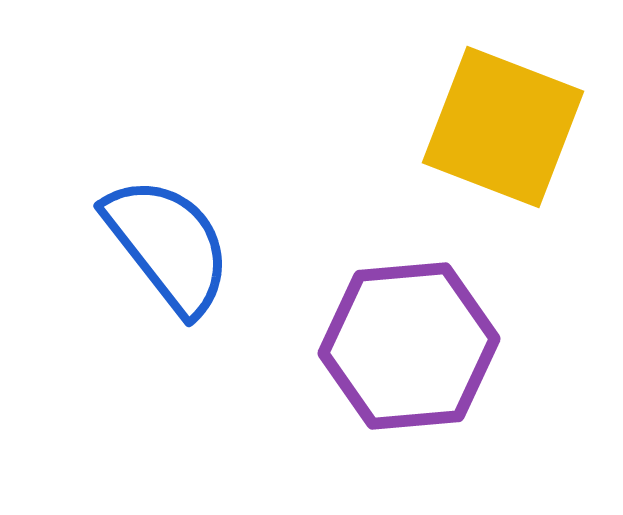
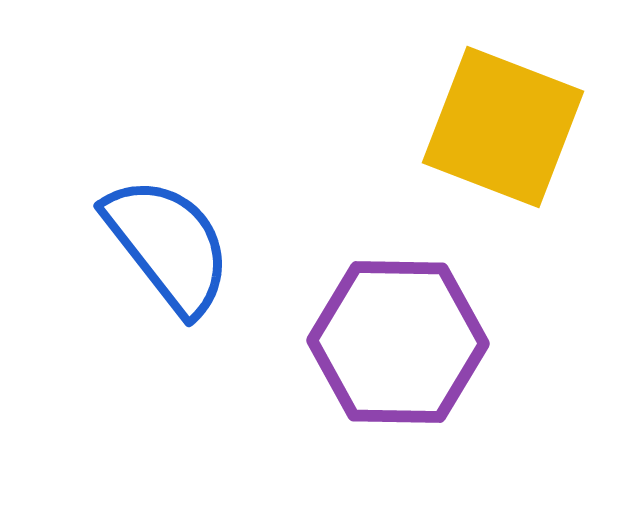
purple hexagon: moved 11 px left, 4 px up; rotated 6 degrees clockwise
